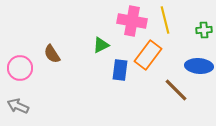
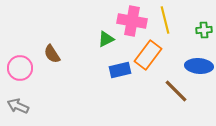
green triangle: moved 5 px right, 6 px up
blue rectangle: rotated 70 degrees clockwise
brown line: moved 1 px down
